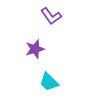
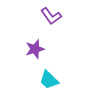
cyan trapezoid: moved 2 px up
